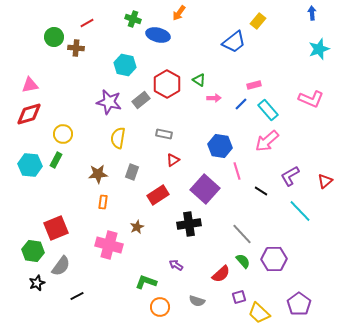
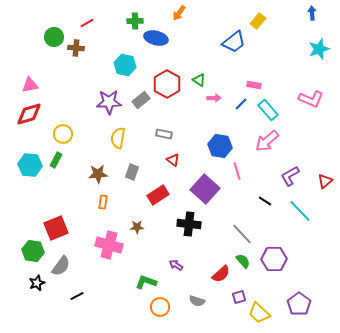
green cross at (133, 19): moved 2 px right, 2 px down; rotated 21 degrees counterclockwise
blue ellipse at (158, 35): moved 2 px left, 3 px down
pink rectangle at (254, 85): rotated 24 degrees clockwise
purple star at (109, 102): rotated 15 degrees counterclockwise
red triangle at (173, 160): rotated 48 degrees counterclockwise
black line at (261, 191): moved 4 px right, 10 px down
black cross at (189, 224): rotated 15 degrees clockwise
brown star at (137, 227): rotated 24 degrees clockwise
